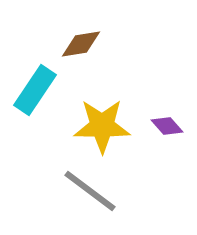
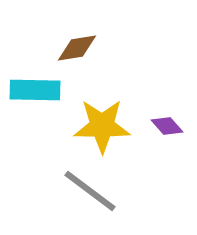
brown diamond: moved 4 px left, 4 px down
cyan rectangle: rotated 57 degrees clockwise
